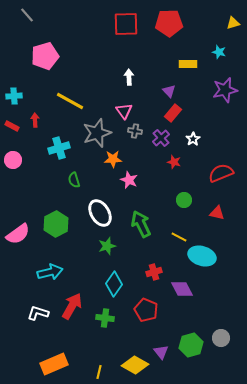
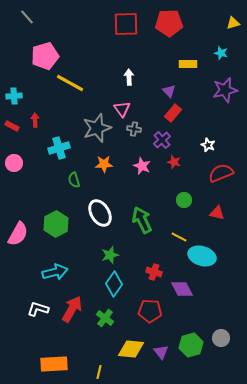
gray line at (27, 15): moved 2 px down
cyan star at (219, 52): moved 2 px right, 1 px down
yellow line at (70, 101): moved 18 px up
pink triangle at (124, 111): moved 2 px left, 2 px up
gray cross at (135, 131): moved 1 px left, 2 px up
gray star at (97, 133): moved 5 px up
purple cross at (161, 138): moved 1 px right, 2 px down
white star at (193, 139): moved 15 px right, 6 px down; rotated 16 degrees counterclockwise
orange star at (113, 159): moved 9 px left, 5 px down
pink circle at (13, 160): moved 1 px right, 3 px down
pink star at (129, 180): moved 13 px right, 14 px up
green arrow at (141, 224): moved 1 px right, 4 px up
pink semicircle at (18, 234): rotated 25 degrees counterclockwise
green star at (107, 246): moved 3 px right, 9 px down
cyan arrow at (50, 272): moved 5 px right
red cross at (154, 272): rotated 35 degrees clockwise
red arrow at (72, 306): moved 3 px down
red pentagon at (146, 310): moved 4 px right, 1 px down; rotated 20 degrees counterclockwise
white L-shape at (38, 313): moved 4 px up
green cross at (105, 318): rotated 30 degrees clockwise
orange rectangle at (54, 364): rotated 20 degrees clockwise
yellow diamond at (135, 365): moved 4 px left, 16 px up; rotated 24 degrees counterclockwise
